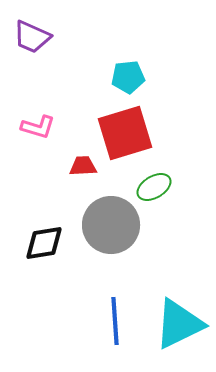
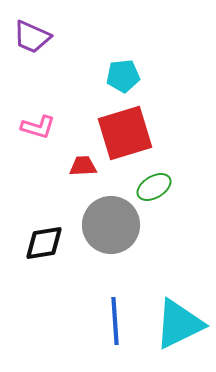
cyan pentagon: moved 5 px left, 1 px up
